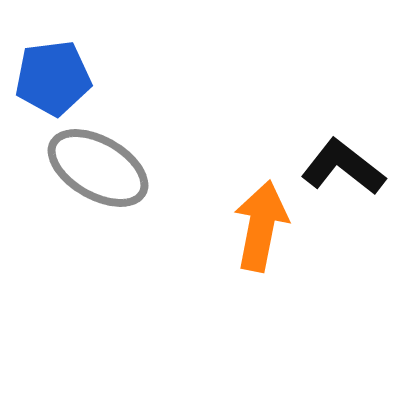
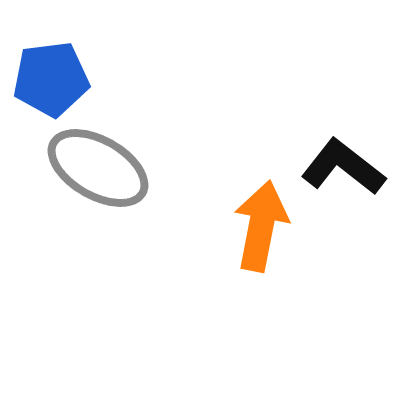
blue pentagon: moved 2 px left, 1 px down
